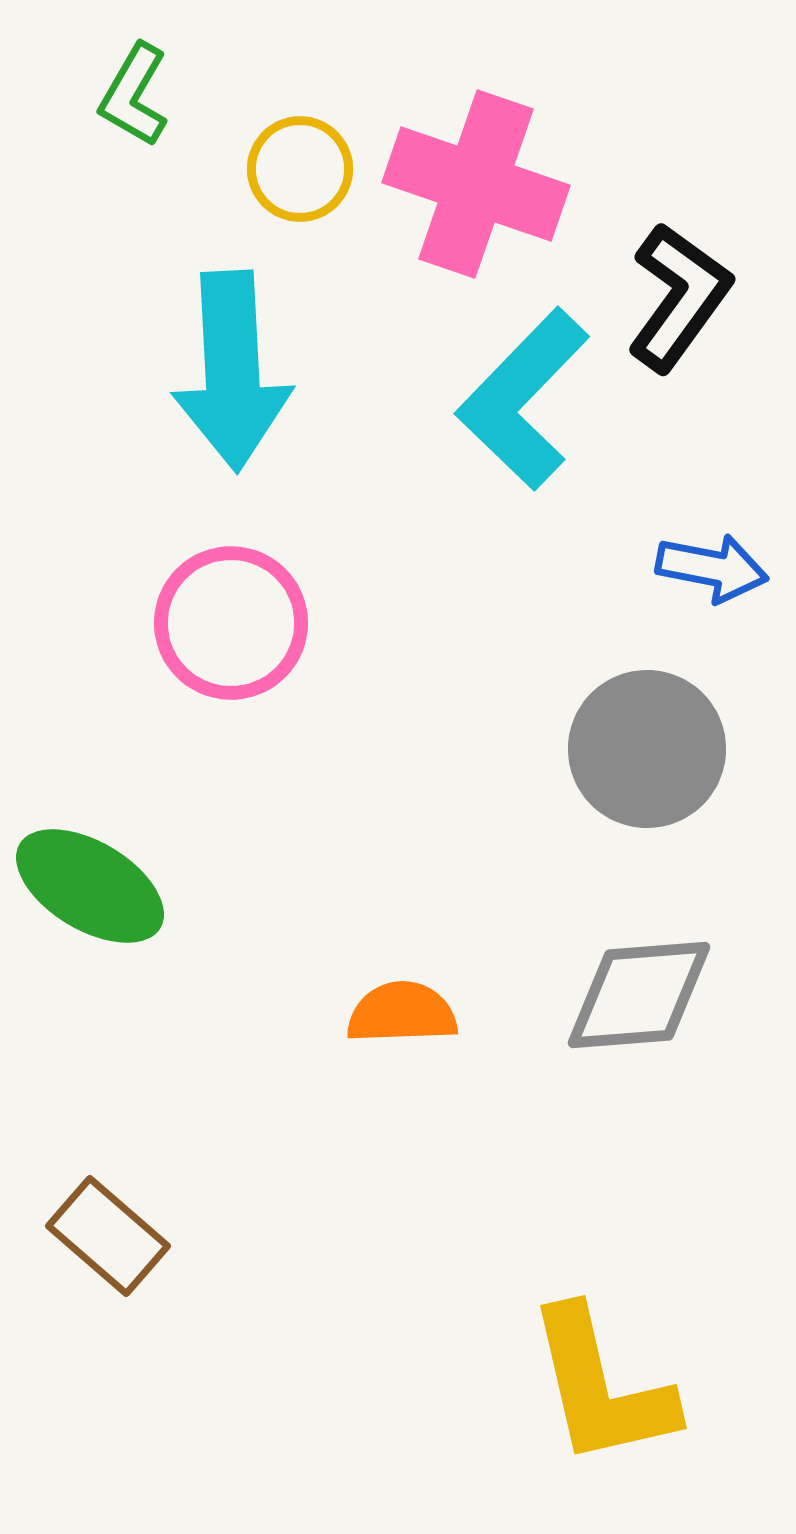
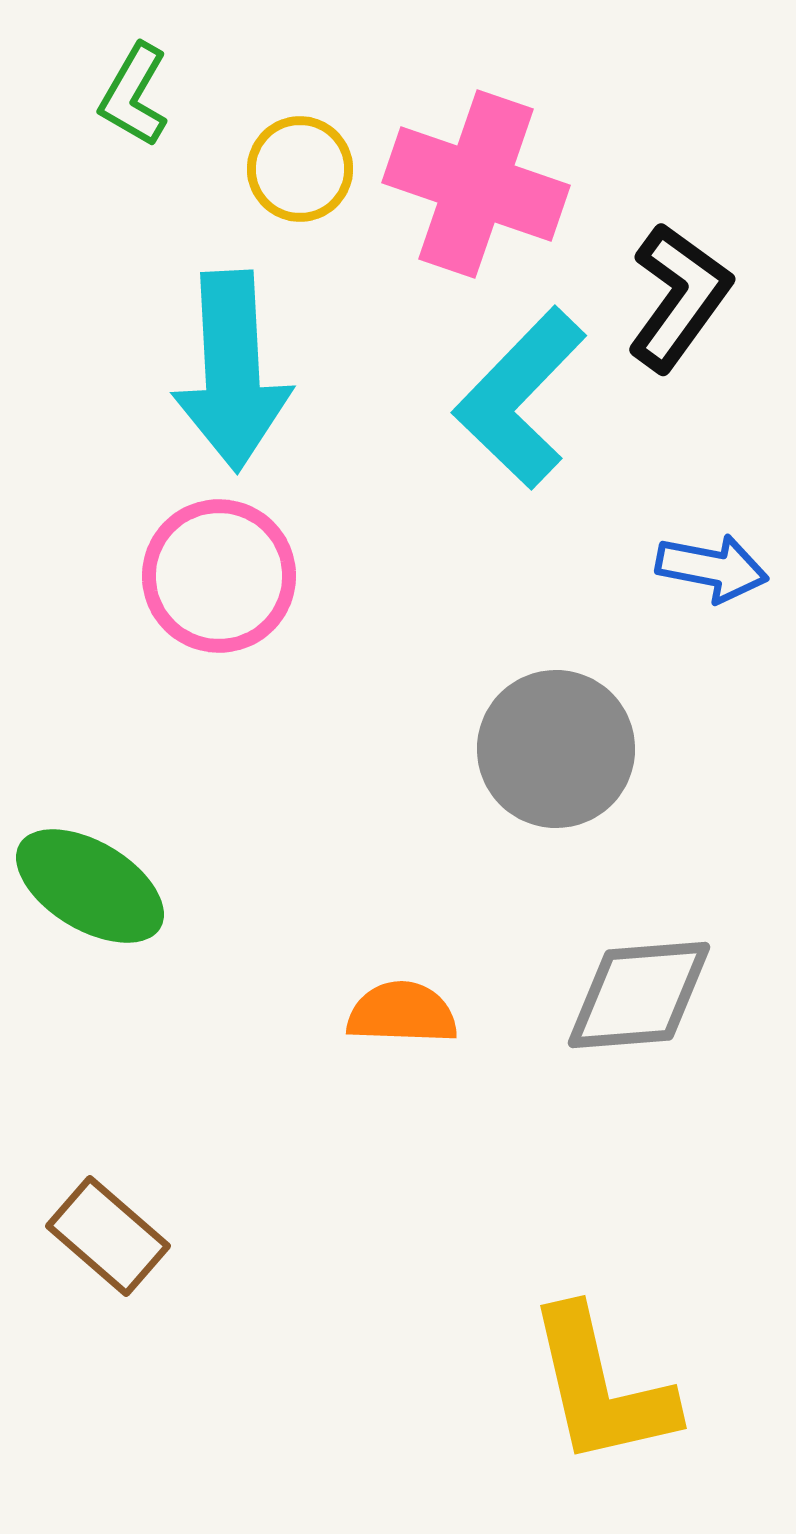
cyan L-shape: moved 3 px left, 1 px up
pink circle: moved 12 px left, 47 px up
gray circle: moved 91 px left
orange semicircle: rotated 4 degrees clockwise
